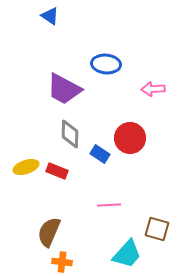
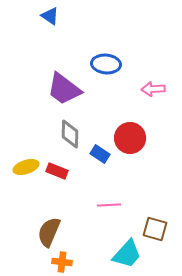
purple trapezoid: rotated 9 degrees clockwise
brown square: moved 2 px left
